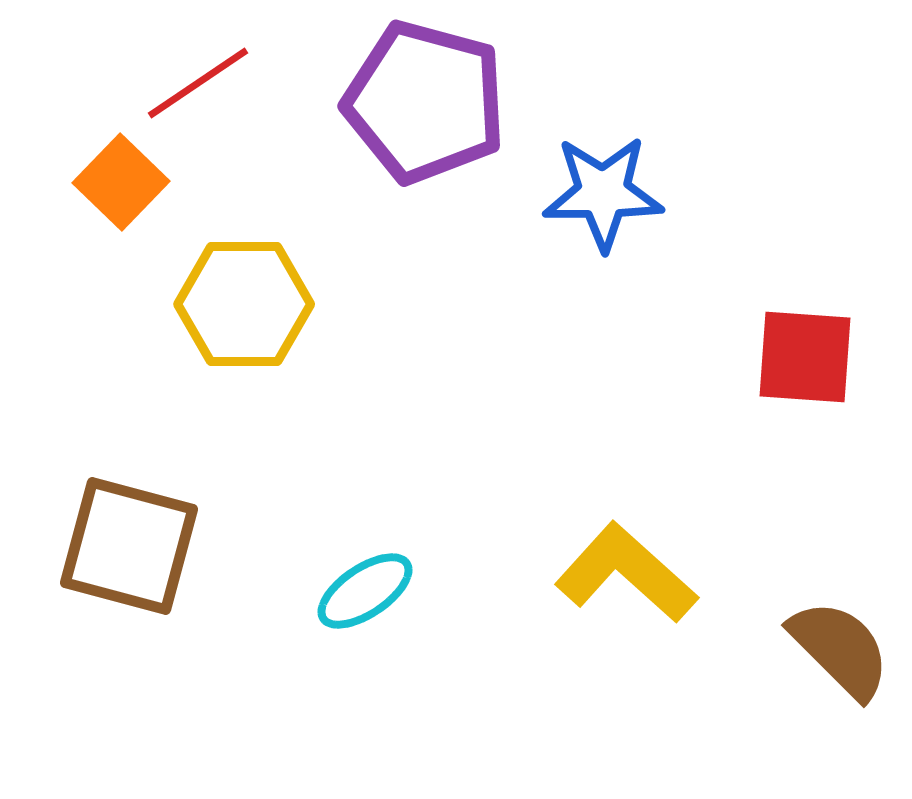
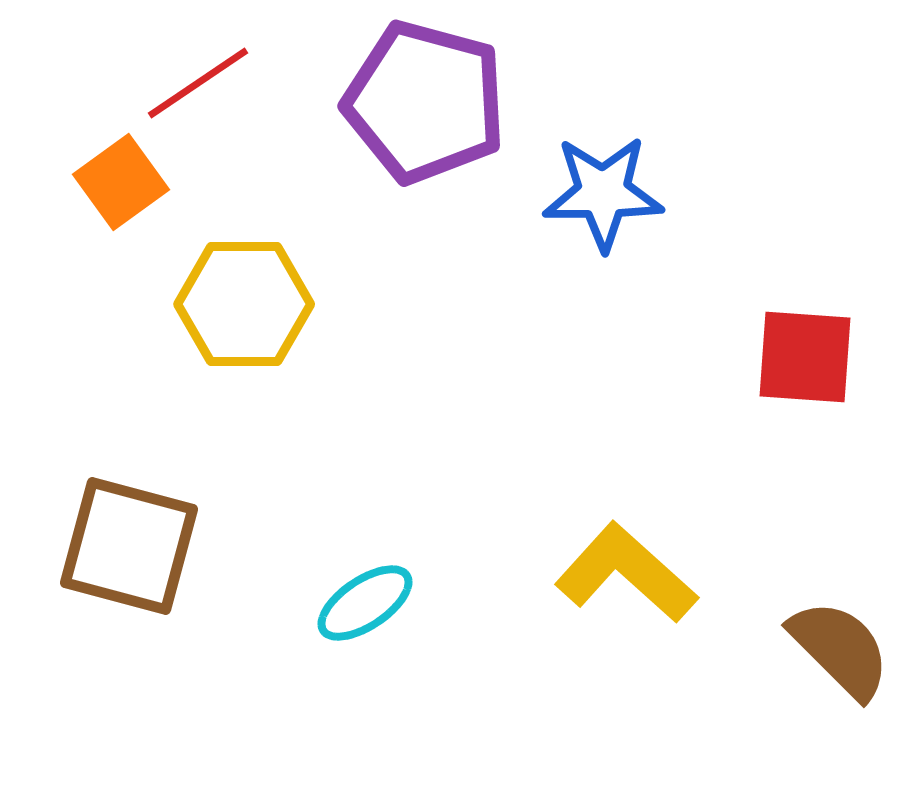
orange square: rotated 10 degrees clockwise
cyan ellipse: moved 12 px down
